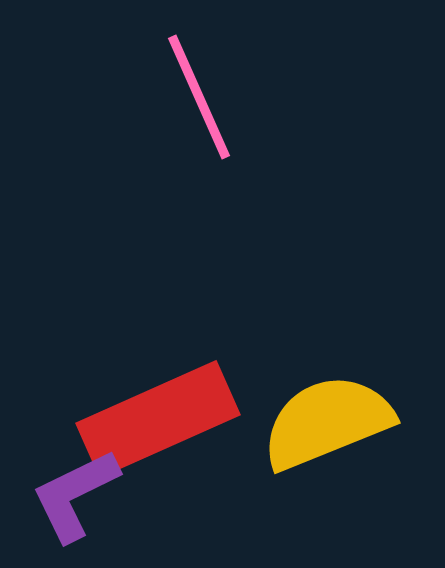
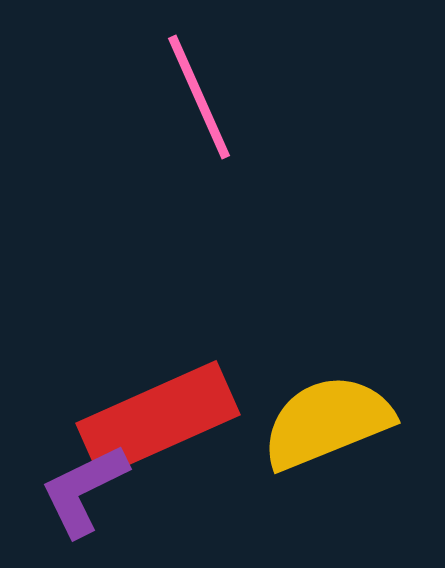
purple L-shape: moved 9 px right, 5 px up
